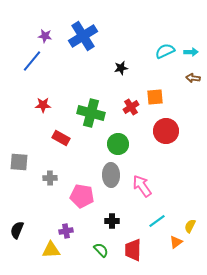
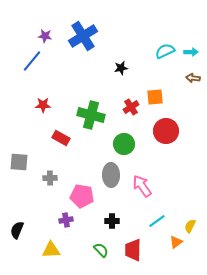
green cross: moved 2 px down
green circle: moved 6 px right
purple cross: moved 11 px up
